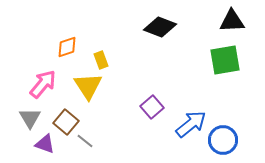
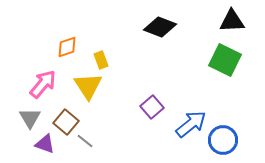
green square: rotated 36 degrees clockwise
